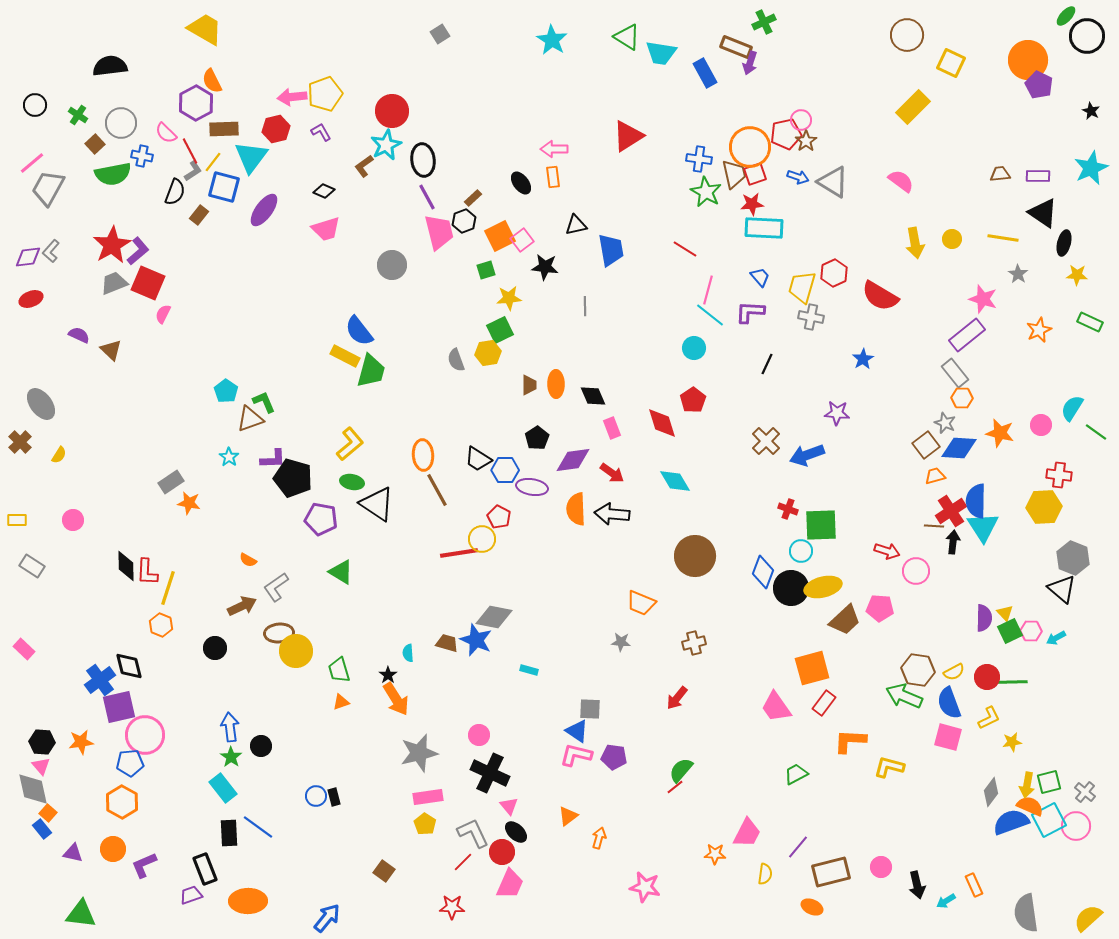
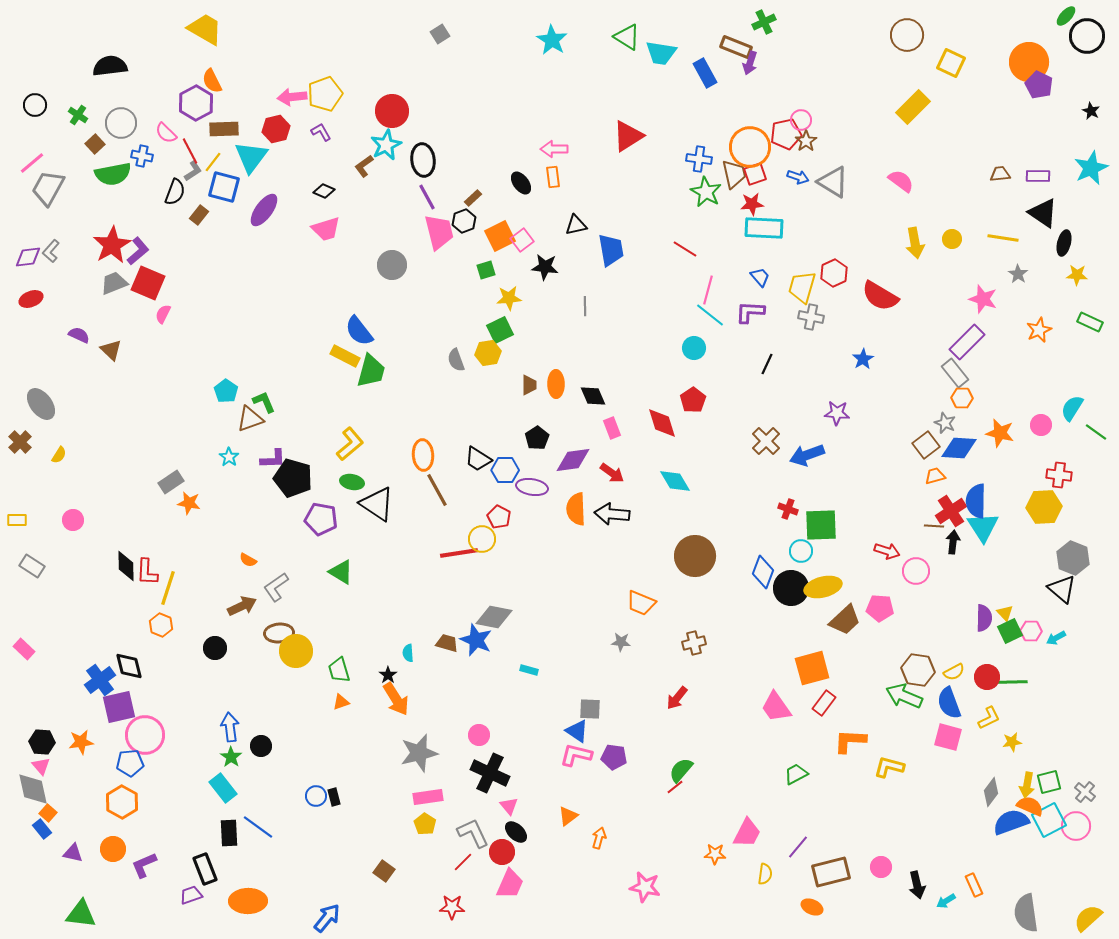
orange circle at (1028, 60): moved 1 px right, 2 px down
purple rectangle at (967, 335): moved 7 px down; rotated 6 degrees counterclockwise
